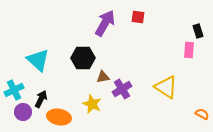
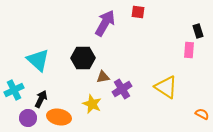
red square: moved 5 px up
purple circle: moved 5 px right, 6 px down
